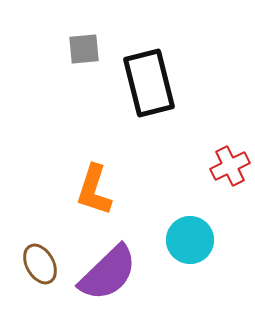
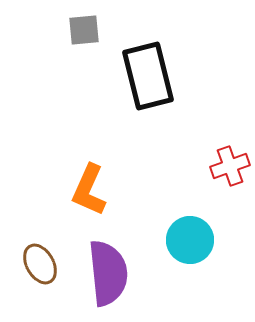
gray square: moved 19 px up
black rectangle: moved 1 px left, 7 px up
red cross: rotated 6 degrees clockwise
orange L-shape: moved 5 px left; rotated 6 degrees clockwise
purple semicircle: rotated 52 degrees counterclockwise
